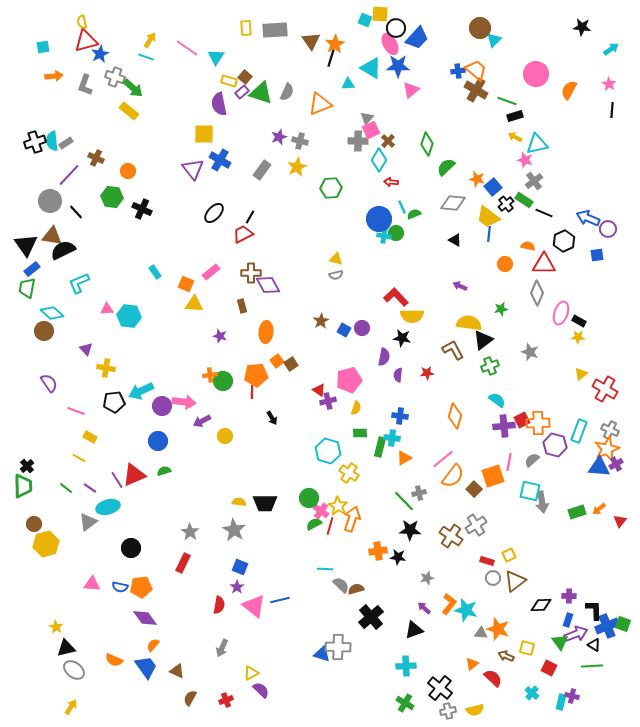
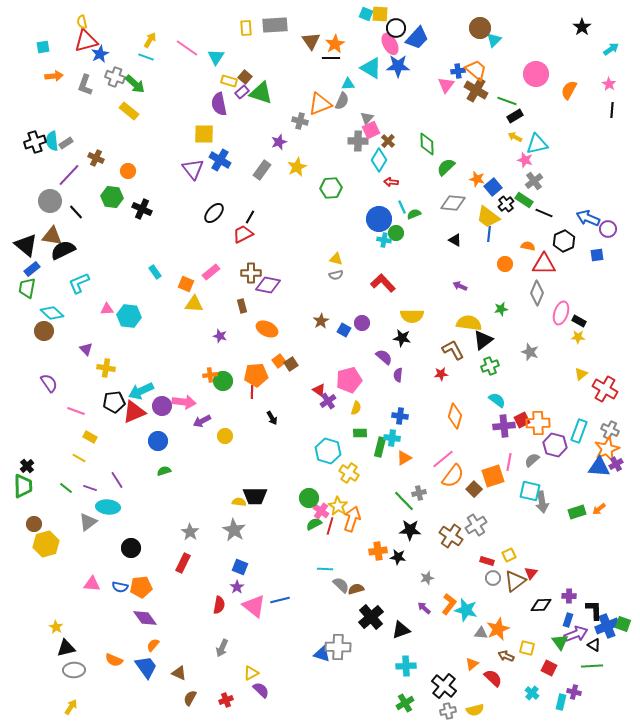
cyan square at (365, 20): moved 1 px right, 6 px up
black star at (582, 27): rotated 30 degrees clockwise
gray rectangle at (275, 30): moved 5 px up
black line at (331, 58): rotated 72 degrees clockwise
green arrow at (133, 88): moved 2 px right, 4 px up
pink triangle at (411, 90): moved 35 px right, 5 px up; rotated 12 degrees counterclockwise
gray semicircle at (287, 92): moved 55 px right, 9 px down
black rectangle at (515, 116): rotated 14 degrees counterclockwise
purple star at (279, 137): moved 5 px down
gray cross at (300, 141): moved 20 px up
green diamond at (427, 144): rotated 20 degrees counterclockwise
cyan cross at (384, 236): moved 4 px down
black triangle at (26, 245): rotated 15 degrees counterclockwise
purple diamond at (268, 285): rotated 50 degrees counterclockwise
red L-shape at (396, 297): moved 13 px left, 14 px up
purple circle at (362, 328): moved 5 px up
orange ellipse at (266, 332): moved 1 px right, 3 px up; rotated 70 degrees counterclockwise
purple semicircle at (384, 357): rotated 60 degrees counterclockwise
orange square at (277, 361): moved 2 px right
red star at (427, 373): moved 14 px right, 1 px down
purple cross at (328, 401): rotated 21 degrees counterclockwise
red triangle at (134, 475): moved 63 px up
purple line at (90, 488): rotated 16 degrees counterclockwise
black trapezoid at (265, 503): moved 10 px left, 7 px up
cyan ellipse at (108, 507): rotated 20 degrees clockwise
red triangle at (620, 521): moved 89 px left, 52 px down
orange star at (498, 629): rotated 30 degrees clockwise
black triangle at (414, 630): moved 13 px left
gray ellipse at (74, 670): rotated 40 degrees counterclockwise
brown triangle at (177, 671): moved 2 px right, 2 px down
black cross at (440, 688): moved 4 px right, 2 px up
purple cross at (572, 696): moved 2 px right, 4 px up
green cross at (405, 703): rotated 30 degrees clockwise
